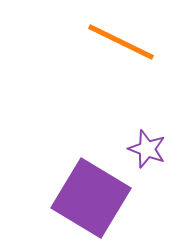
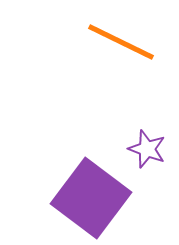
purple square: rotated 6 degrees clockwise
